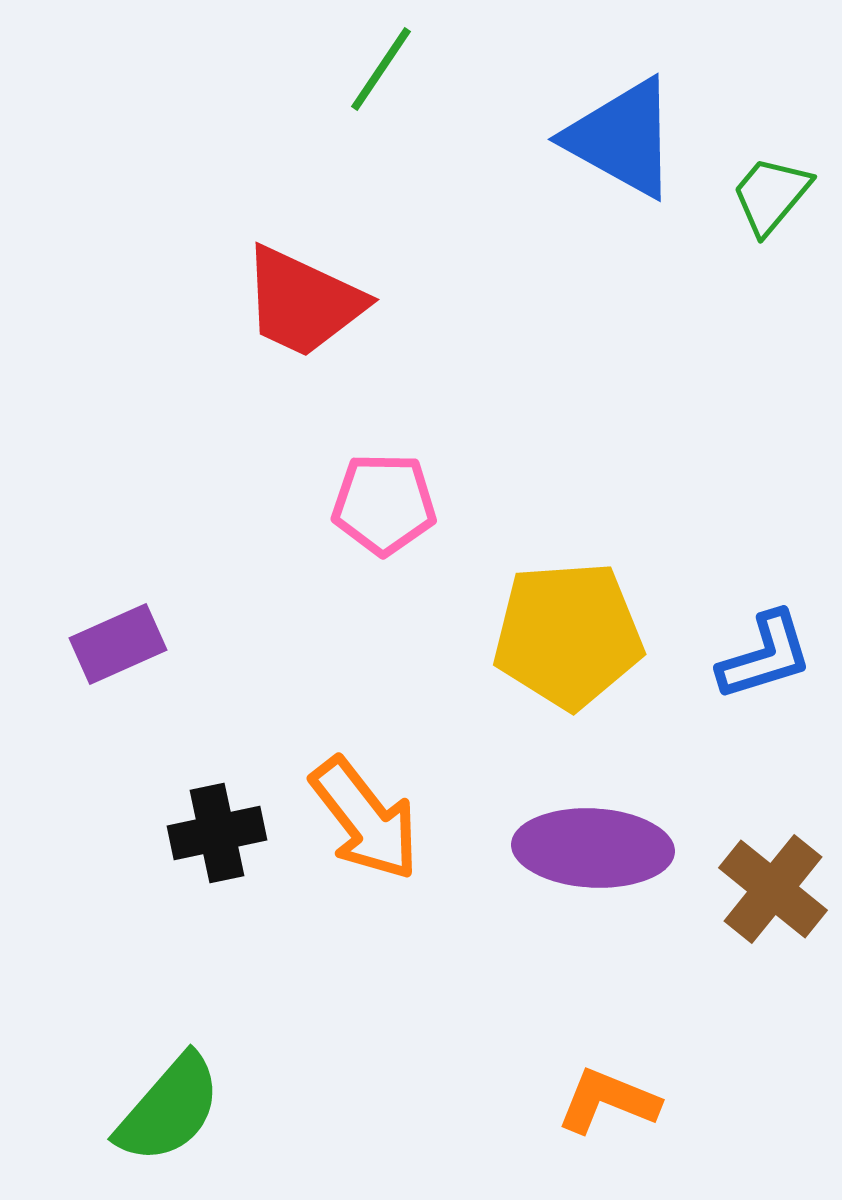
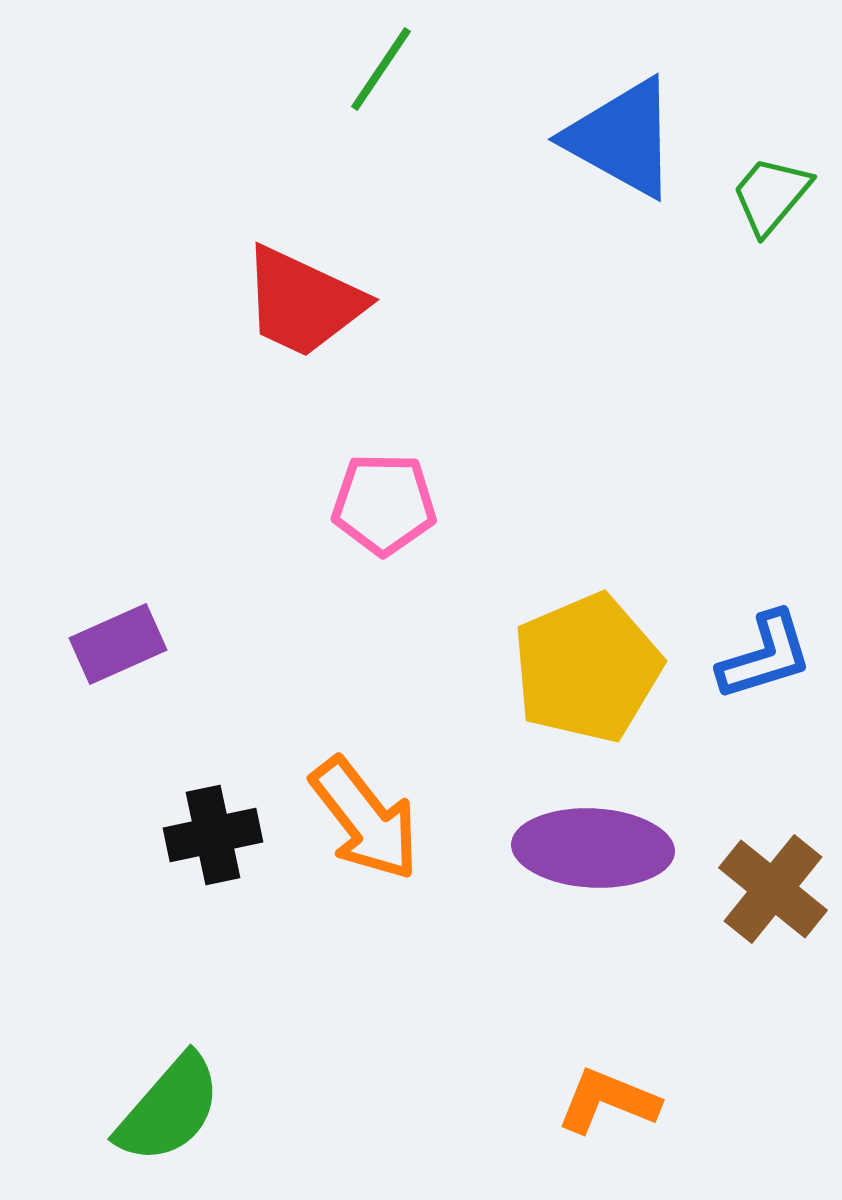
yellow pentagon: moved 19 px right, 33 px down; rotated 19 degrees counterclockwise
black cross: moved 4 px left, 2 px down
